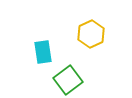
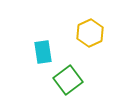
yellow hexagon: moved 1 px left, 1 px up
